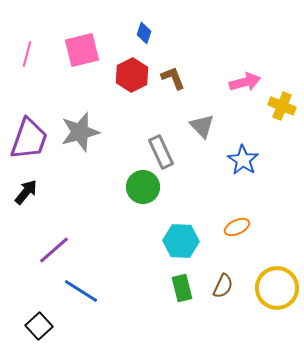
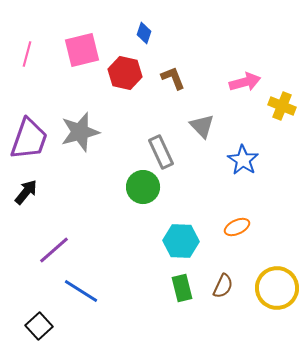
red hexagon: moved 7 px left, 2 px up; rotated 20 degrees counterclockwise
